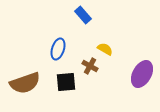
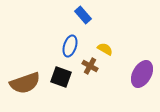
blue ellipse: moved 12 px right, 3 px up
black square: moved 5 px left, 5 px up; rotated 25 degrees clockwise
